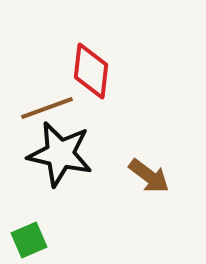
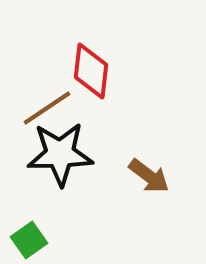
brown line: rotated 14 degrees counterclockwise
black star: rotated 14 degrees counterclockwise
green square: rotated 12 degrees counterclockwise
